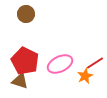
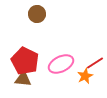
brown circle: moved 11 px right
pink ellipse: moved 1 px right
brown triangle: moved 3 px right, 2 px up; rotated 12 degrees counterclockwise
